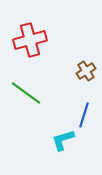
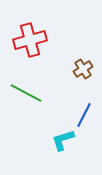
brown cross: moved 3 px left, 2 px up
green line: rotated 8 degrees counterclockwise
blue line: rotated 10 degrees clockwise
